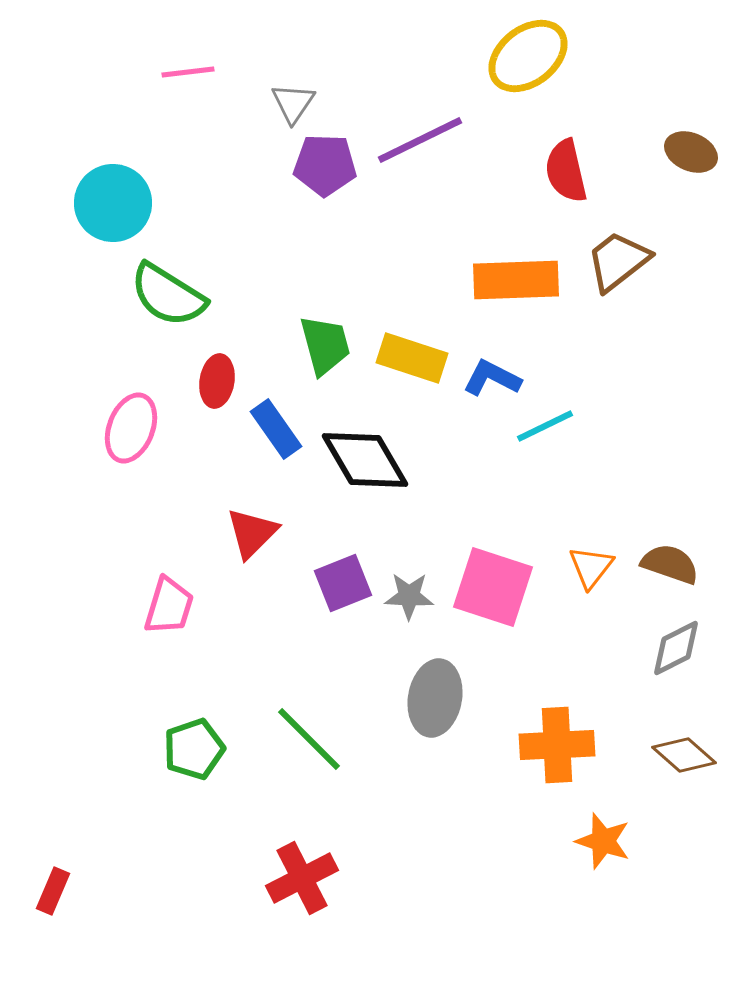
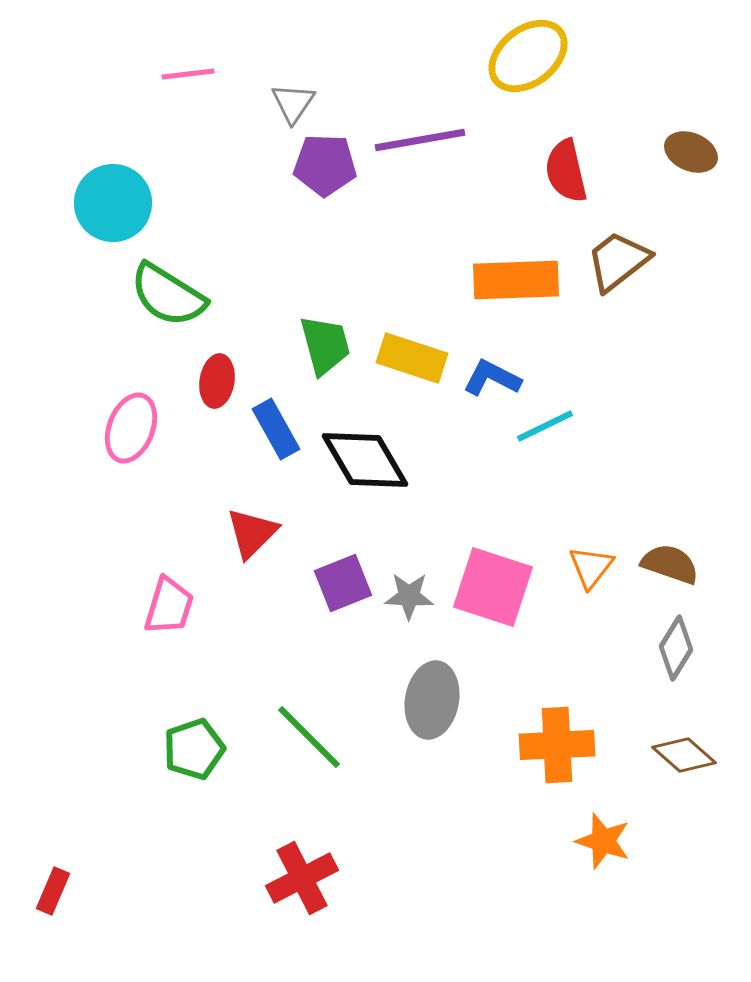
pink line: moved 2 px down
purple line: rotated 16 degrees clockwise
blue rectangle: rotated 6 degrees clockwise
gray diamond: rotated 32 degrees counterclockwise
gray ellipse: moved 3 px left, 2 px down
green line: moved 2 px up
